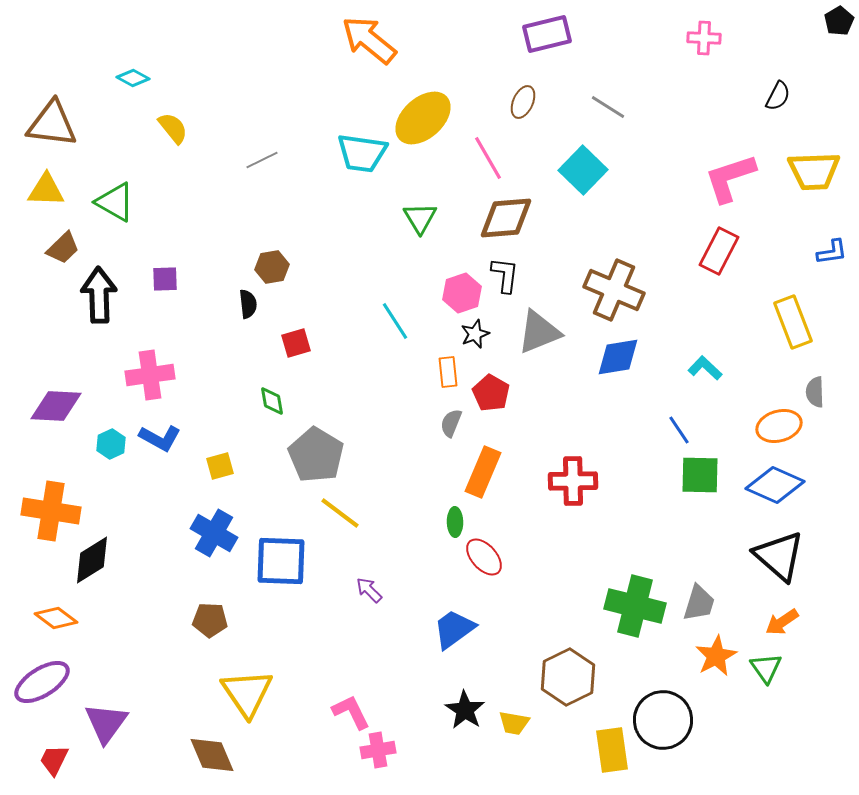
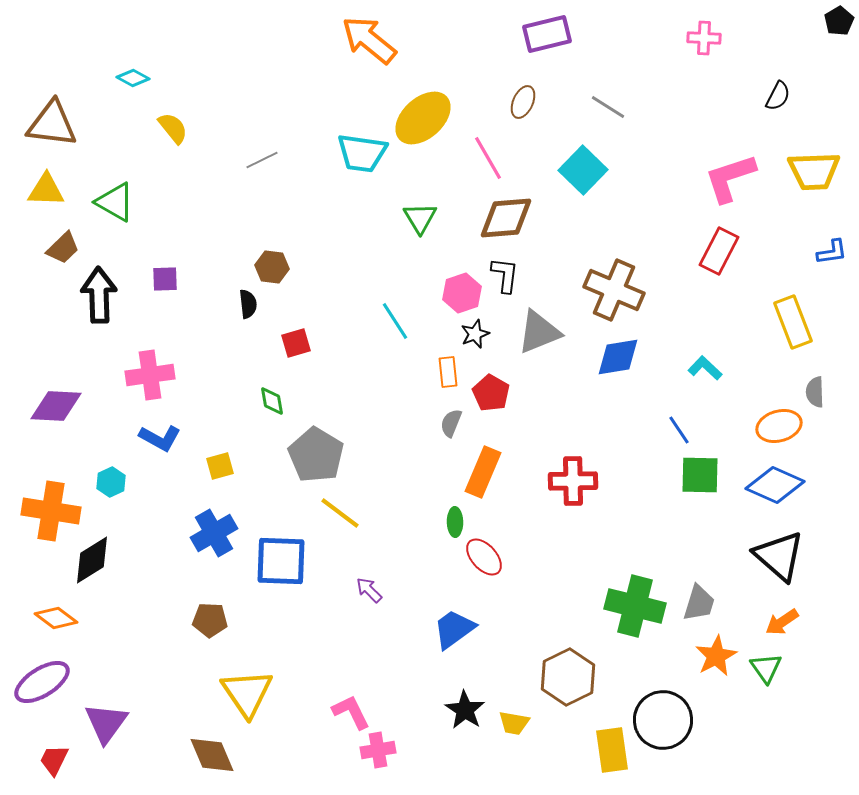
brown hexagon at (272, 267): rotated 16 degrees clockwise
cyan hexagon at (111, 444): moved 38 px down
blue cross at (214, 533): rotated 30 degrees clockwise
